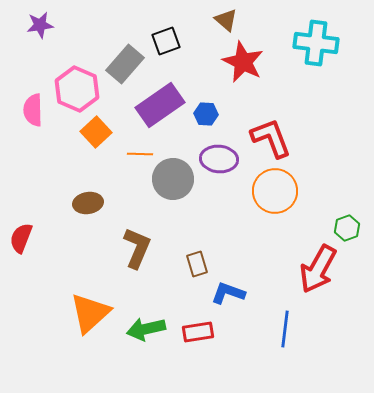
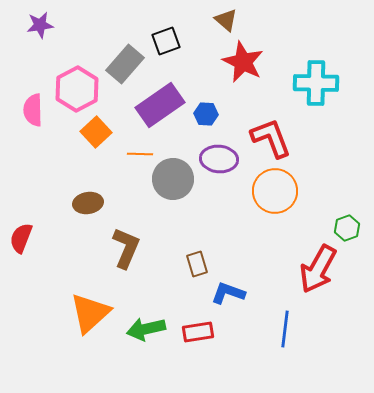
cyan cross: moved 40 px down; rotated 6 degrees counterclockwise
pink hexagon: rotated 9 degrees clockwise
brown L-shape: moved 11 px left
